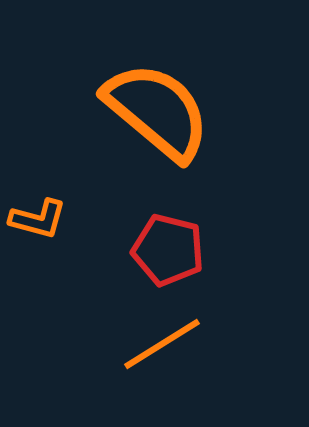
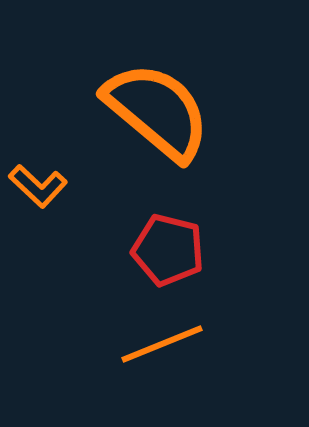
orange L-shape: moved 33 px up; rotated 28 degrees clockwise
orange line: rotated 10 degrees clockwise
